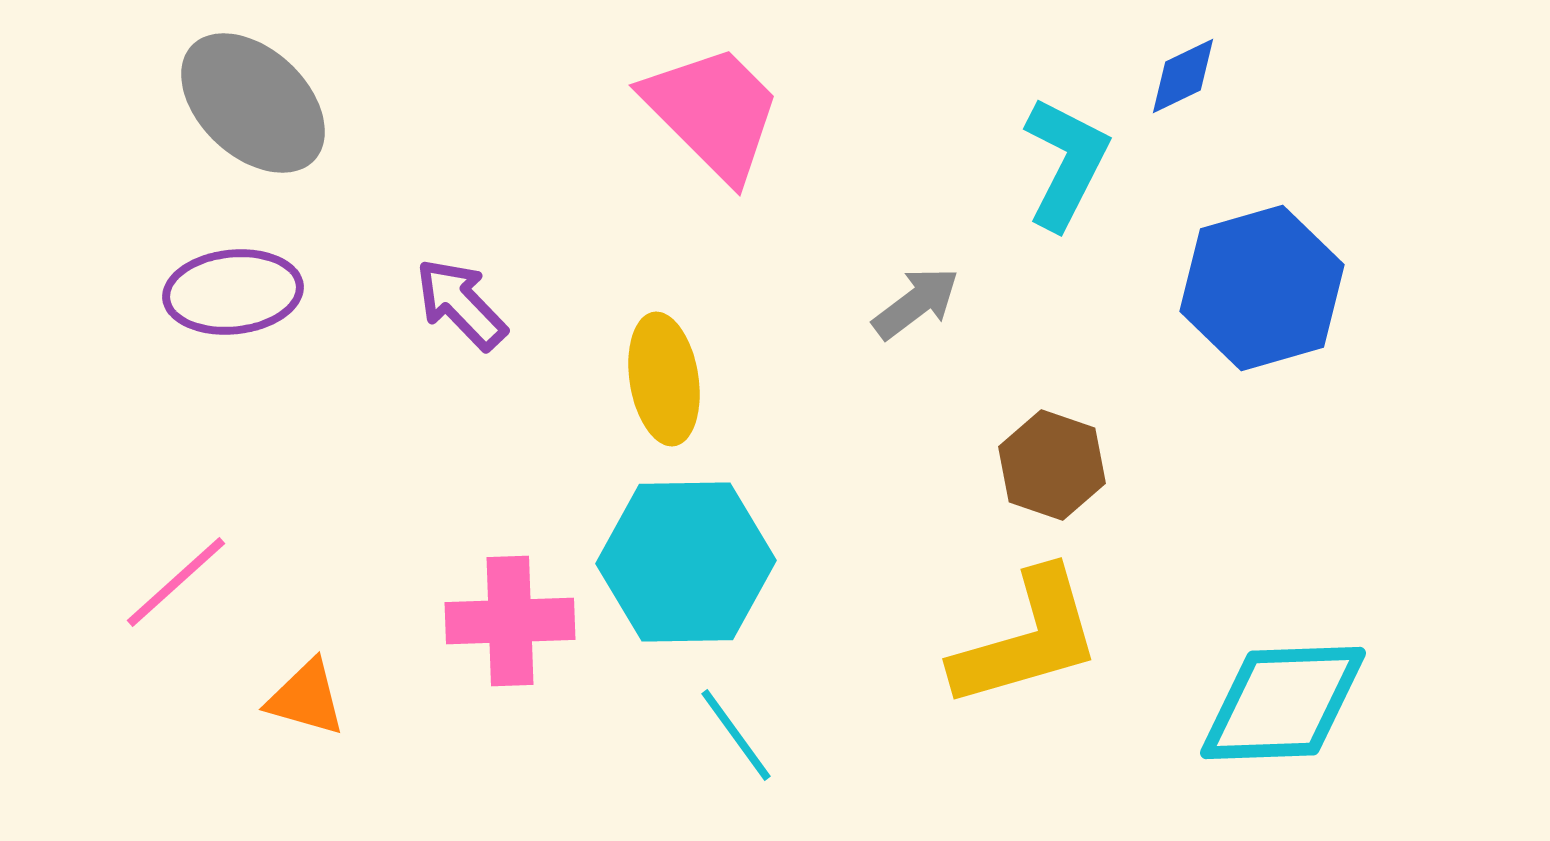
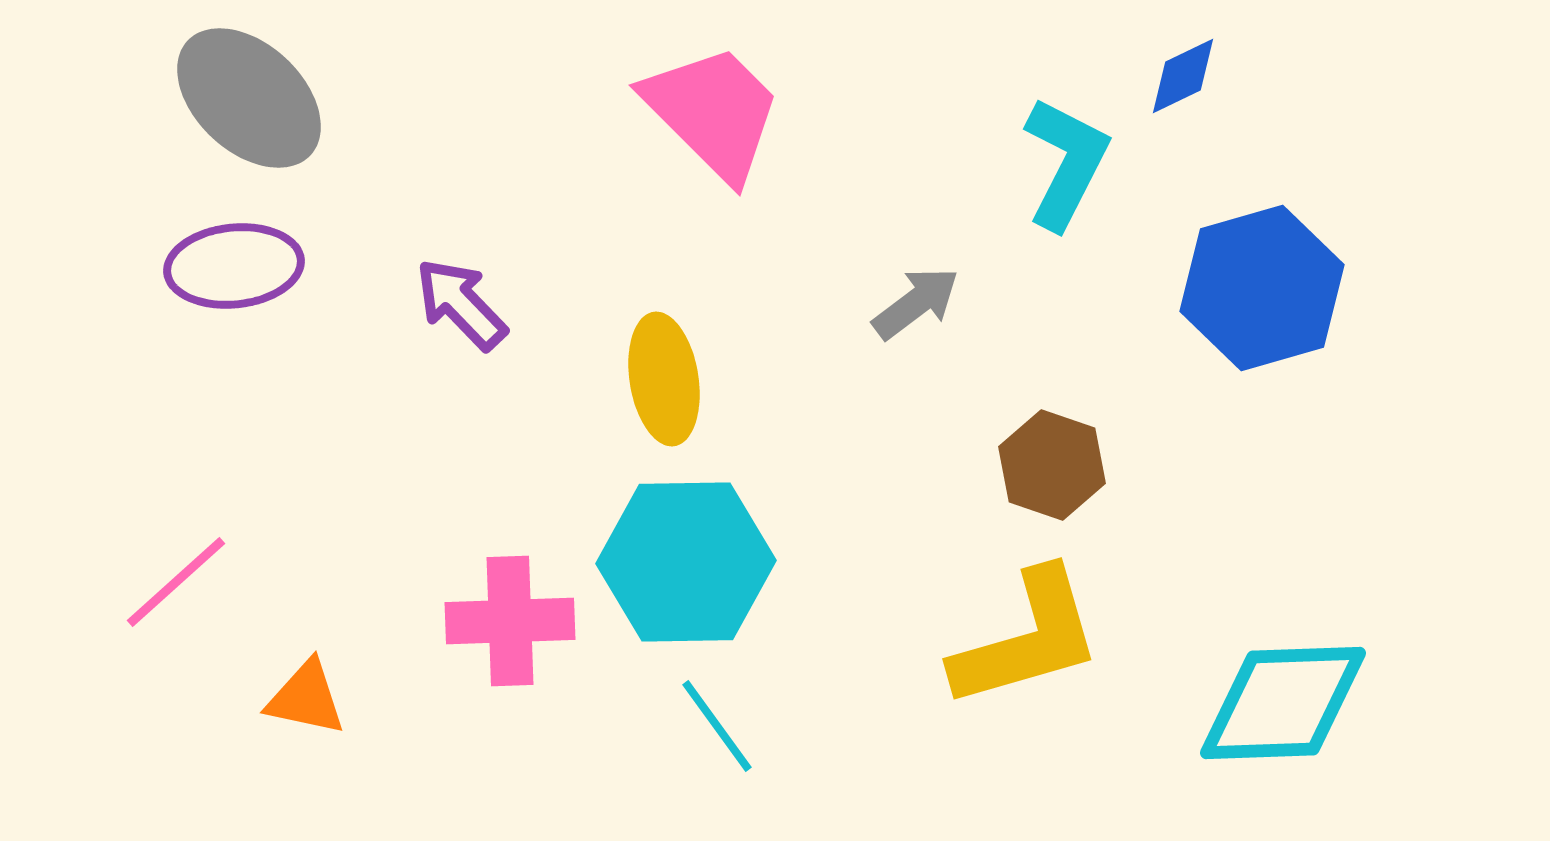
gray ellipse: moved 4 px left, 5 px up
purple ellipse: moved 1 px right, 26 px up
orange triangle: rotated 4 degrees counterclockwise
cyan line: moved 19 px left, 9 px up
